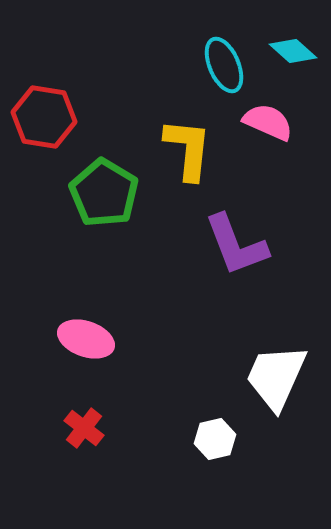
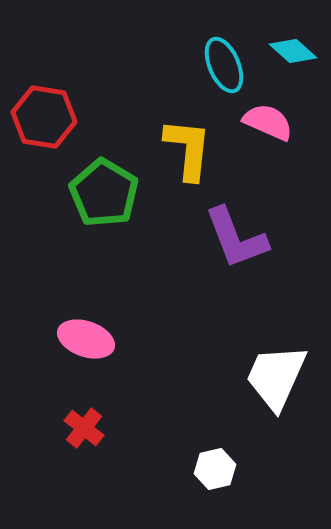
purple L-shape: moved 7 px up
white hexagon: moved 30 px down
